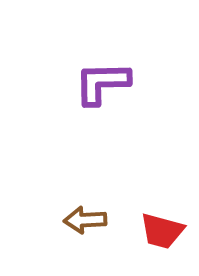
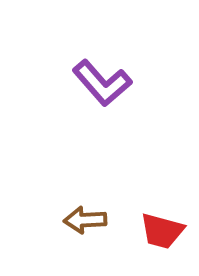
purple L-shape: rotated 130 degrees counterclockwise
